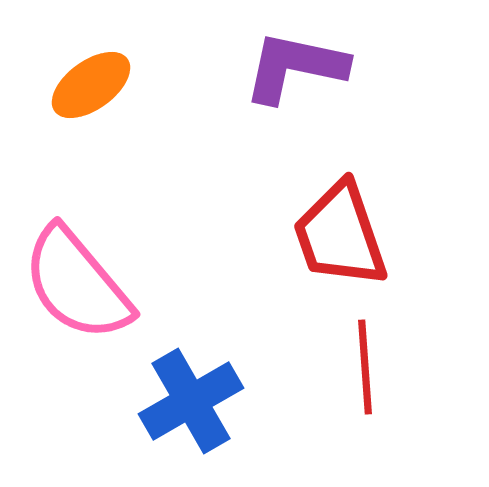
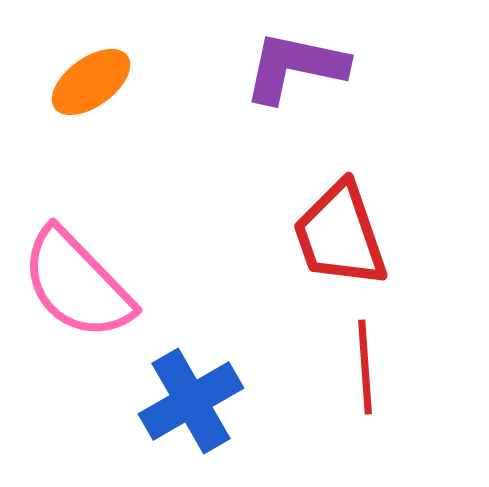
orange ellipse: moved 3 px up
pink semicircle: rotated 4 degrees counterclockwise
